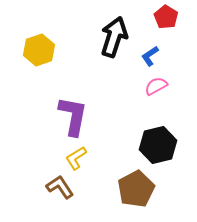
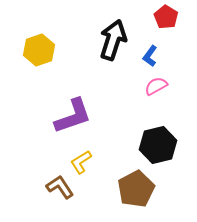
black arrow: moved 1 px left, 3 px down
blue L-shape: rotated 20 degrees counterclockwise
purple L-shape: rotated 60 degrees clockwise
yellow L-shape: moved 5 px right, 4 px down
